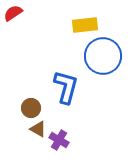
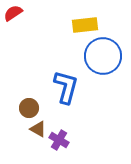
brown circle: moved 2 px left
